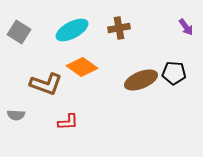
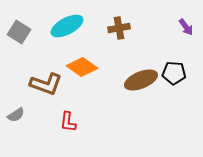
cyan ellipse: moved 5 px left, 4 px up
gray semicircle: rotated 36 degrees counterclockwise
red L-shape: rotated 100 degrees clockwise
